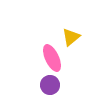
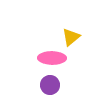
pink ellipse: rotated 64 degrees counterclockwise
